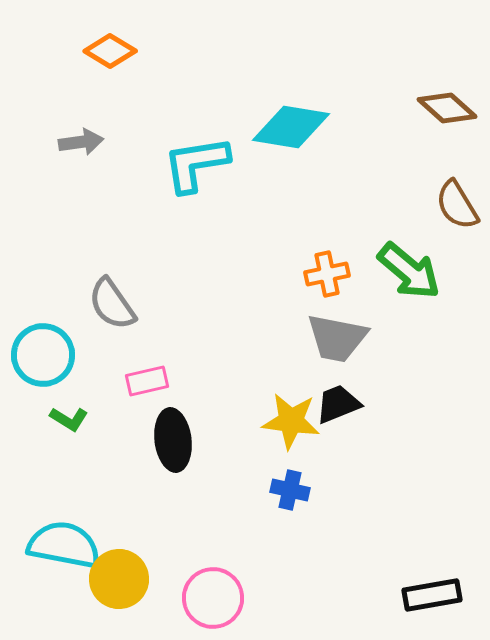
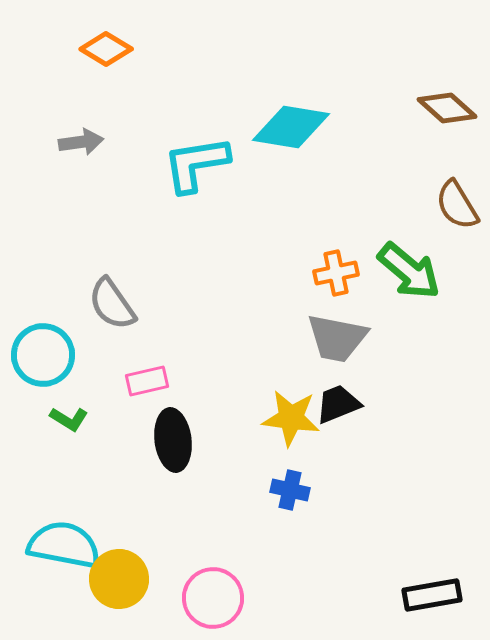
orange diamond: moved 4 px left, 2 px up
orange cross: moved 9 px right, 1 px up
yellow star: moved 3 px up
